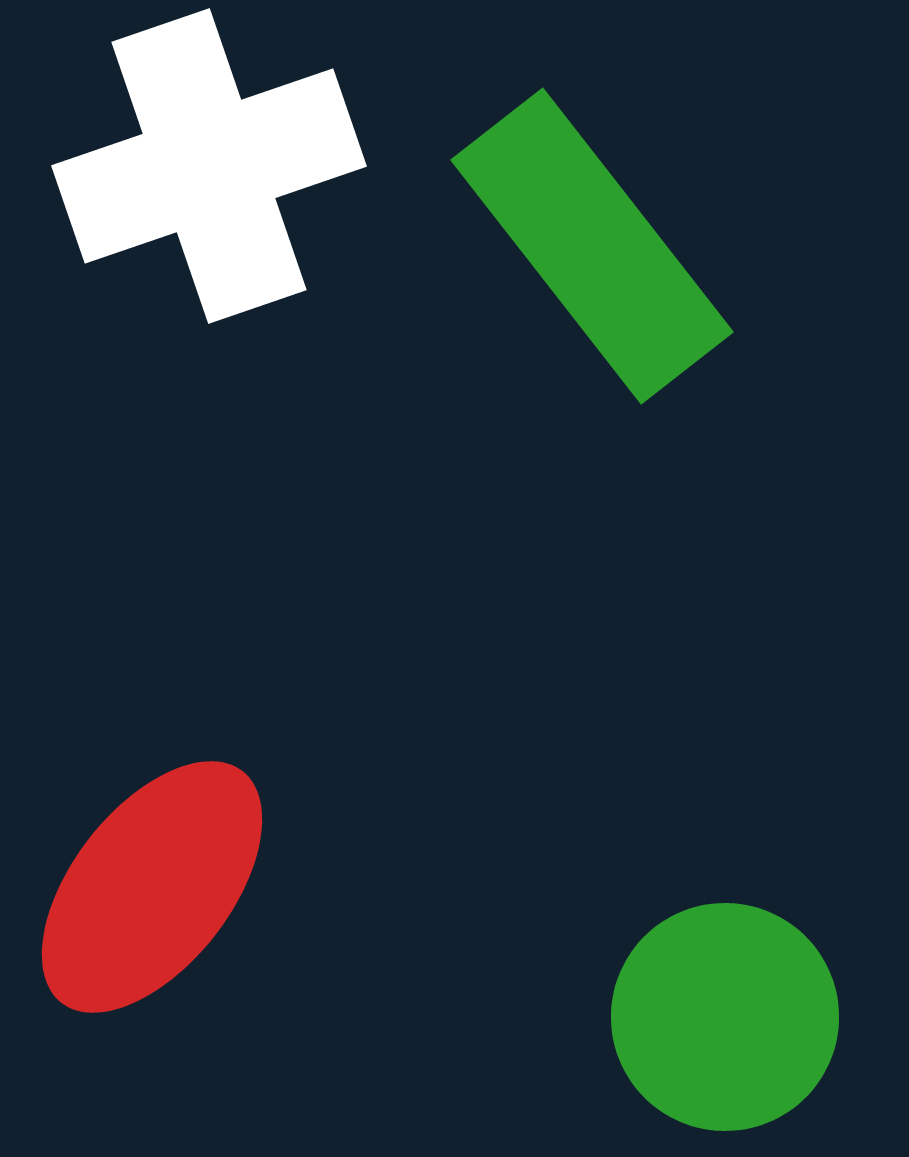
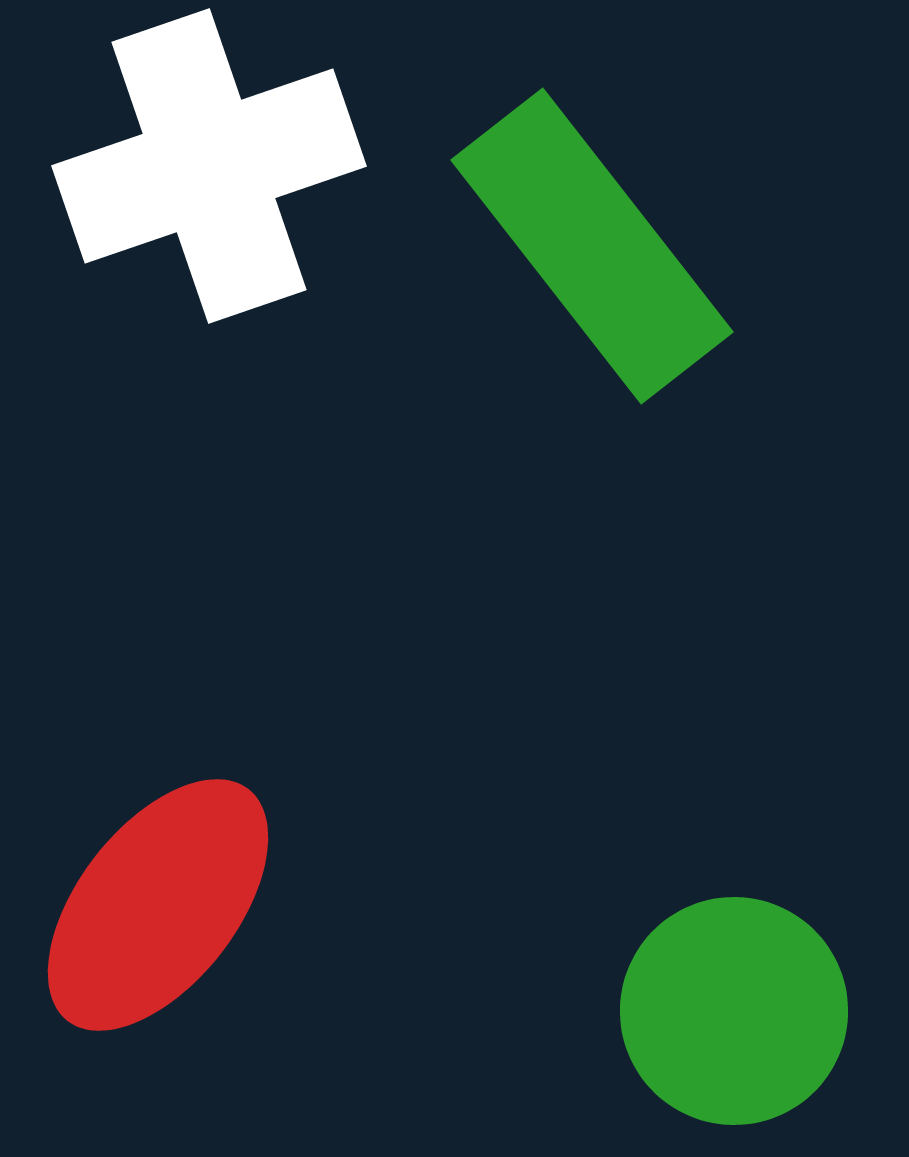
red ellipse: moved 6 px right, 18 px down
green circle: moved 9 px right, 6 px up
